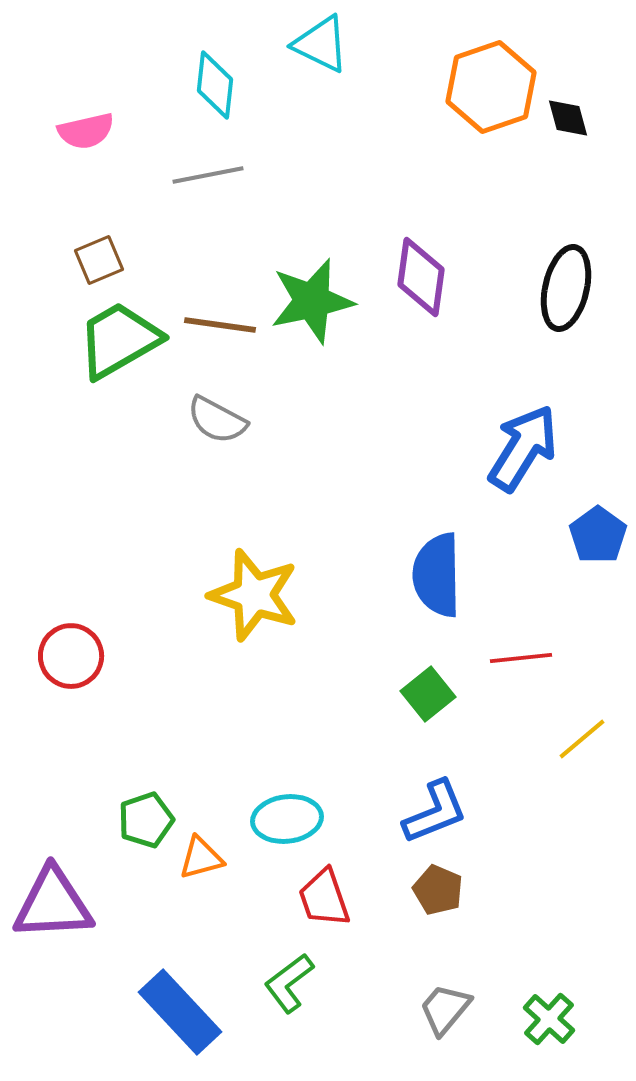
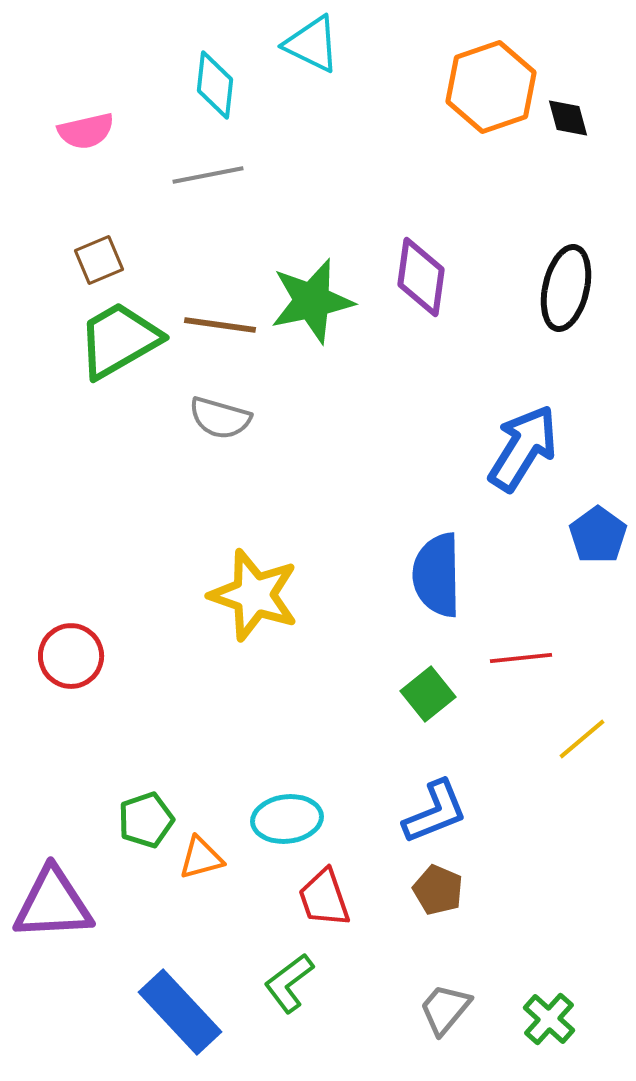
cyan triangle: moved 9 px left
gray semicircle: moved 3 px right, 2 px up; rotated 12 degrees counterclockwise
